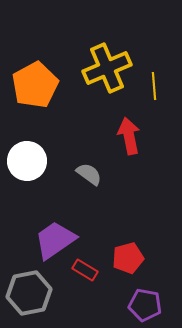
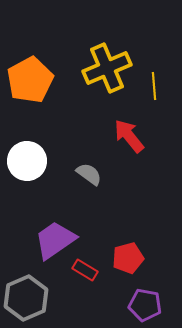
orange pentagon: moved 5 px left, 5 px up
red arrow: rotated 27 degrees counterclockwise
gray hexagon: moved 3 px left, 5 px down; rotated 12 degrees counterclockwise
